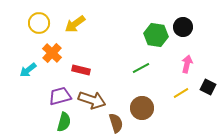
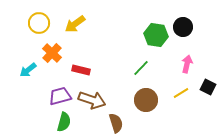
green line: rotated 18 degrees counterclockwise
brown circle: moved 4 px right, 8 px up
